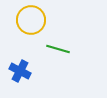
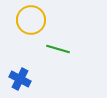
blue cross: moved 8 px down
